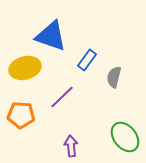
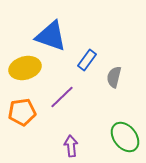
orange pentagon: moved 1 px right, 3 px up; rotated 12 degrees counterclockwise
